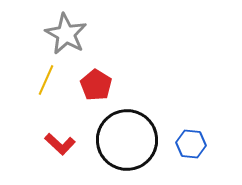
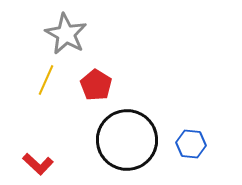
red L-shape: moved 22 px left, 20 px down
